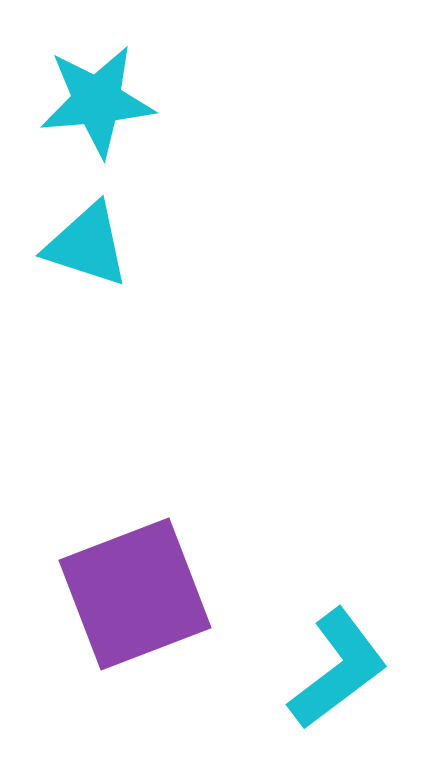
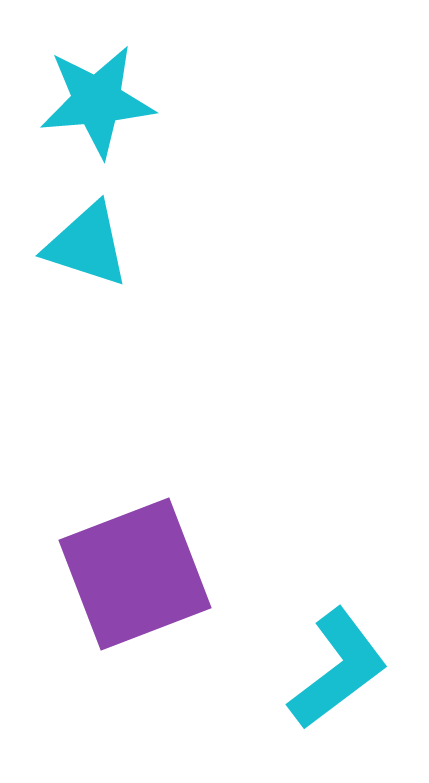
purple square: moved 20 px up
